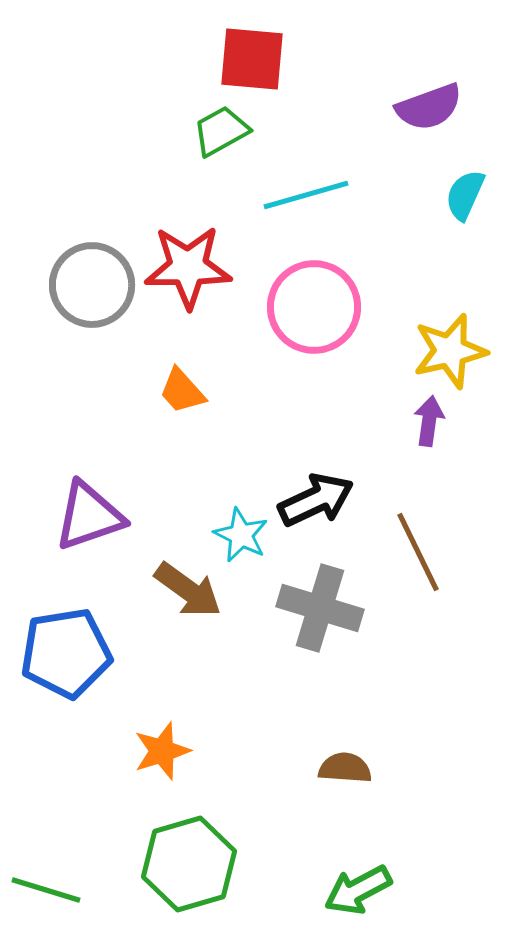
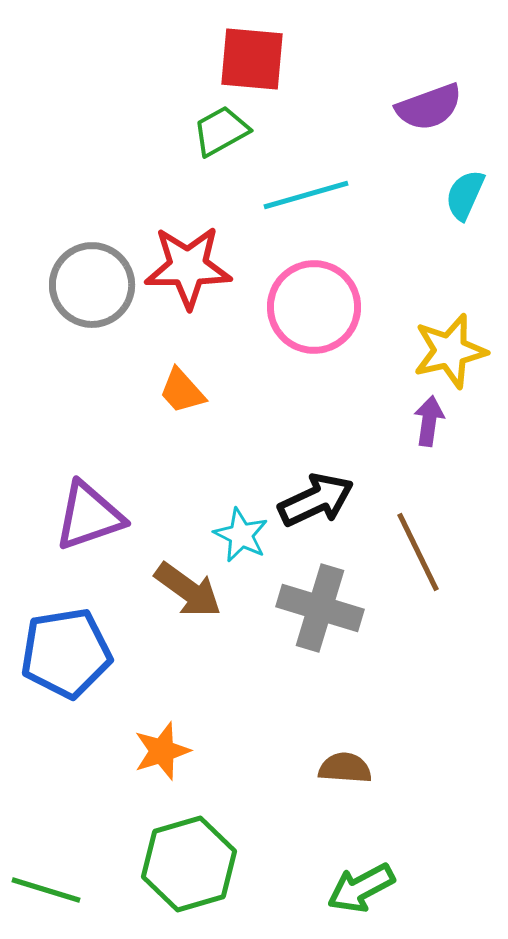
green arrow: moved 3 px right, 2 px up
